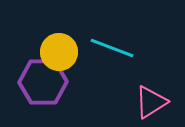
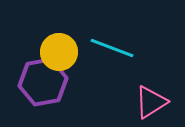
purple hexagon: rotated 9 degrees counterclockwise
